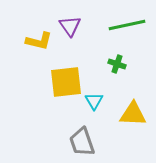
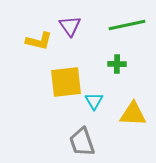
green cross: rotated 18 degrees counterclockwise
